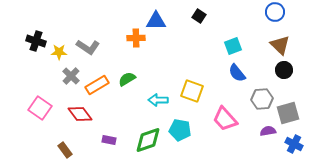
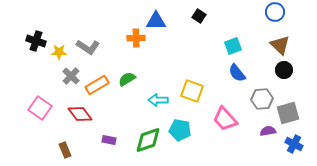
brown rectangle: rotated 14 degrees clockwise
